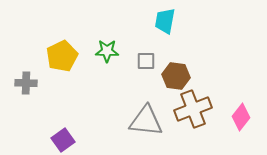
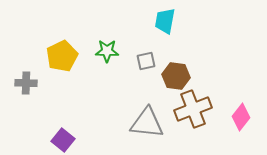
gray square: rotated 12 degrees counterclockwise
gray triangle: moved 1 px right, 2 px down
purple square: rotated 15 degrees counterclockwise
